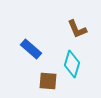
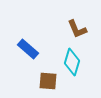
blue rectangle: moved 3 px left
cyan diamond: moved 2 px up
